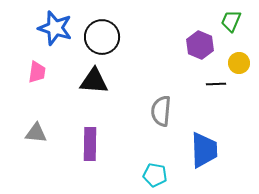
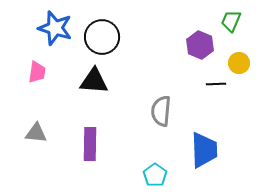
cyan pentagon: rotated 25 degrees clockwise
